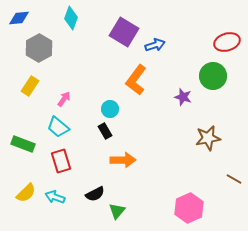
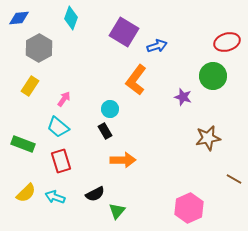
blue arrow: moved 2 px right, 1 px down
